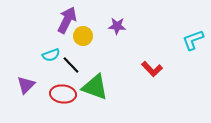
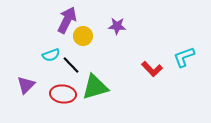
cyan L-shape: moved 9 px left, 17 px down
green triangle: rotated 36 degrees counterclockwise
